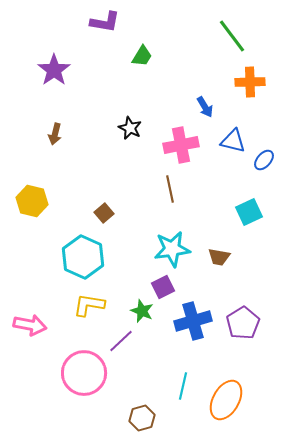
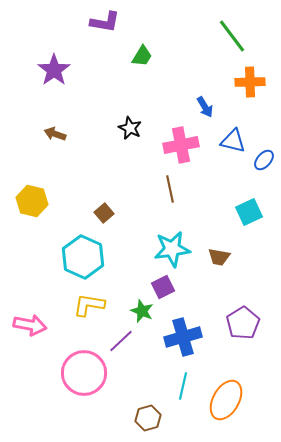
brown arrow: rotated 95 degrees clockwise
blue cross: moved 10 px left, 16 px down
brown hexagon: moved 6 px right
